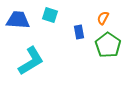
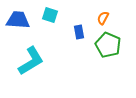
green pentagon: rotated 10 degrees counterclockwise
